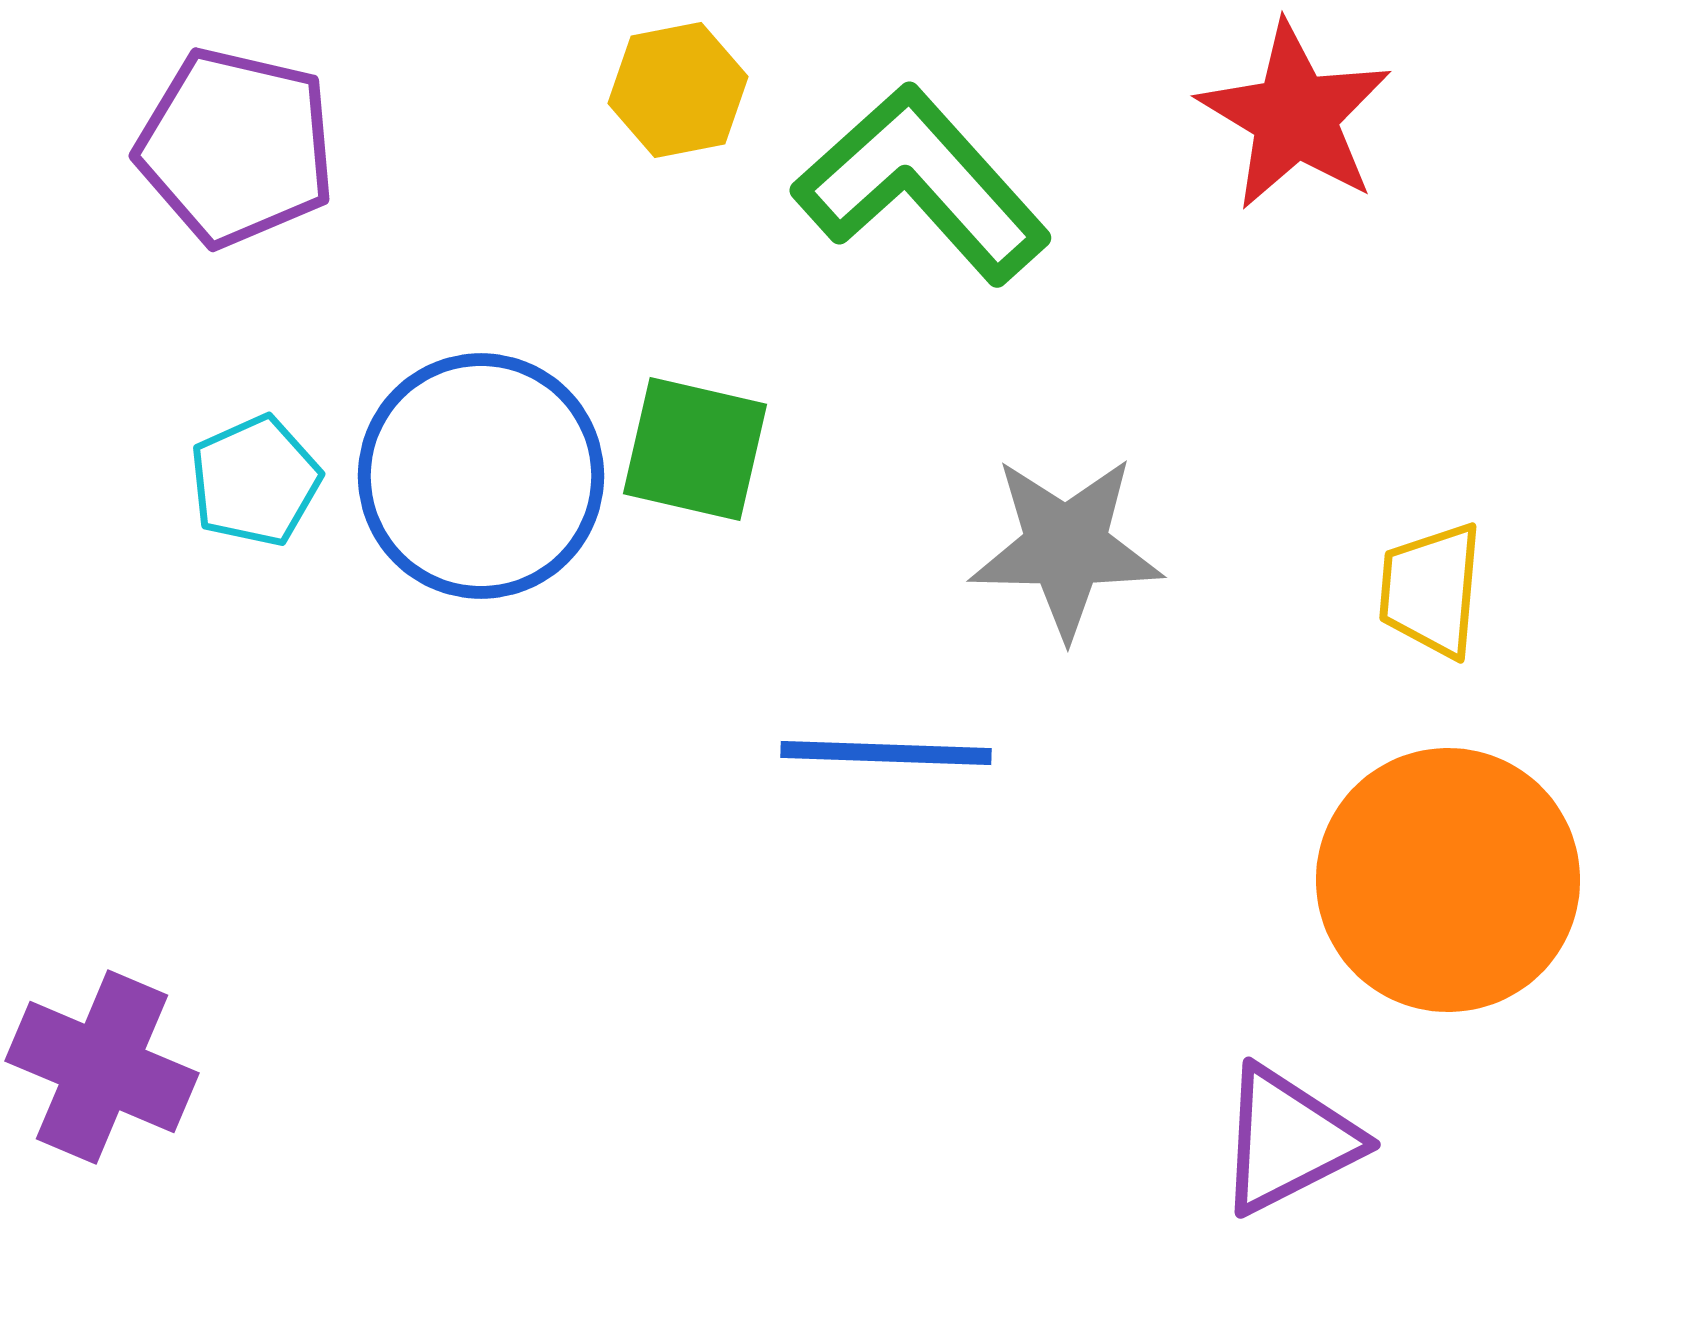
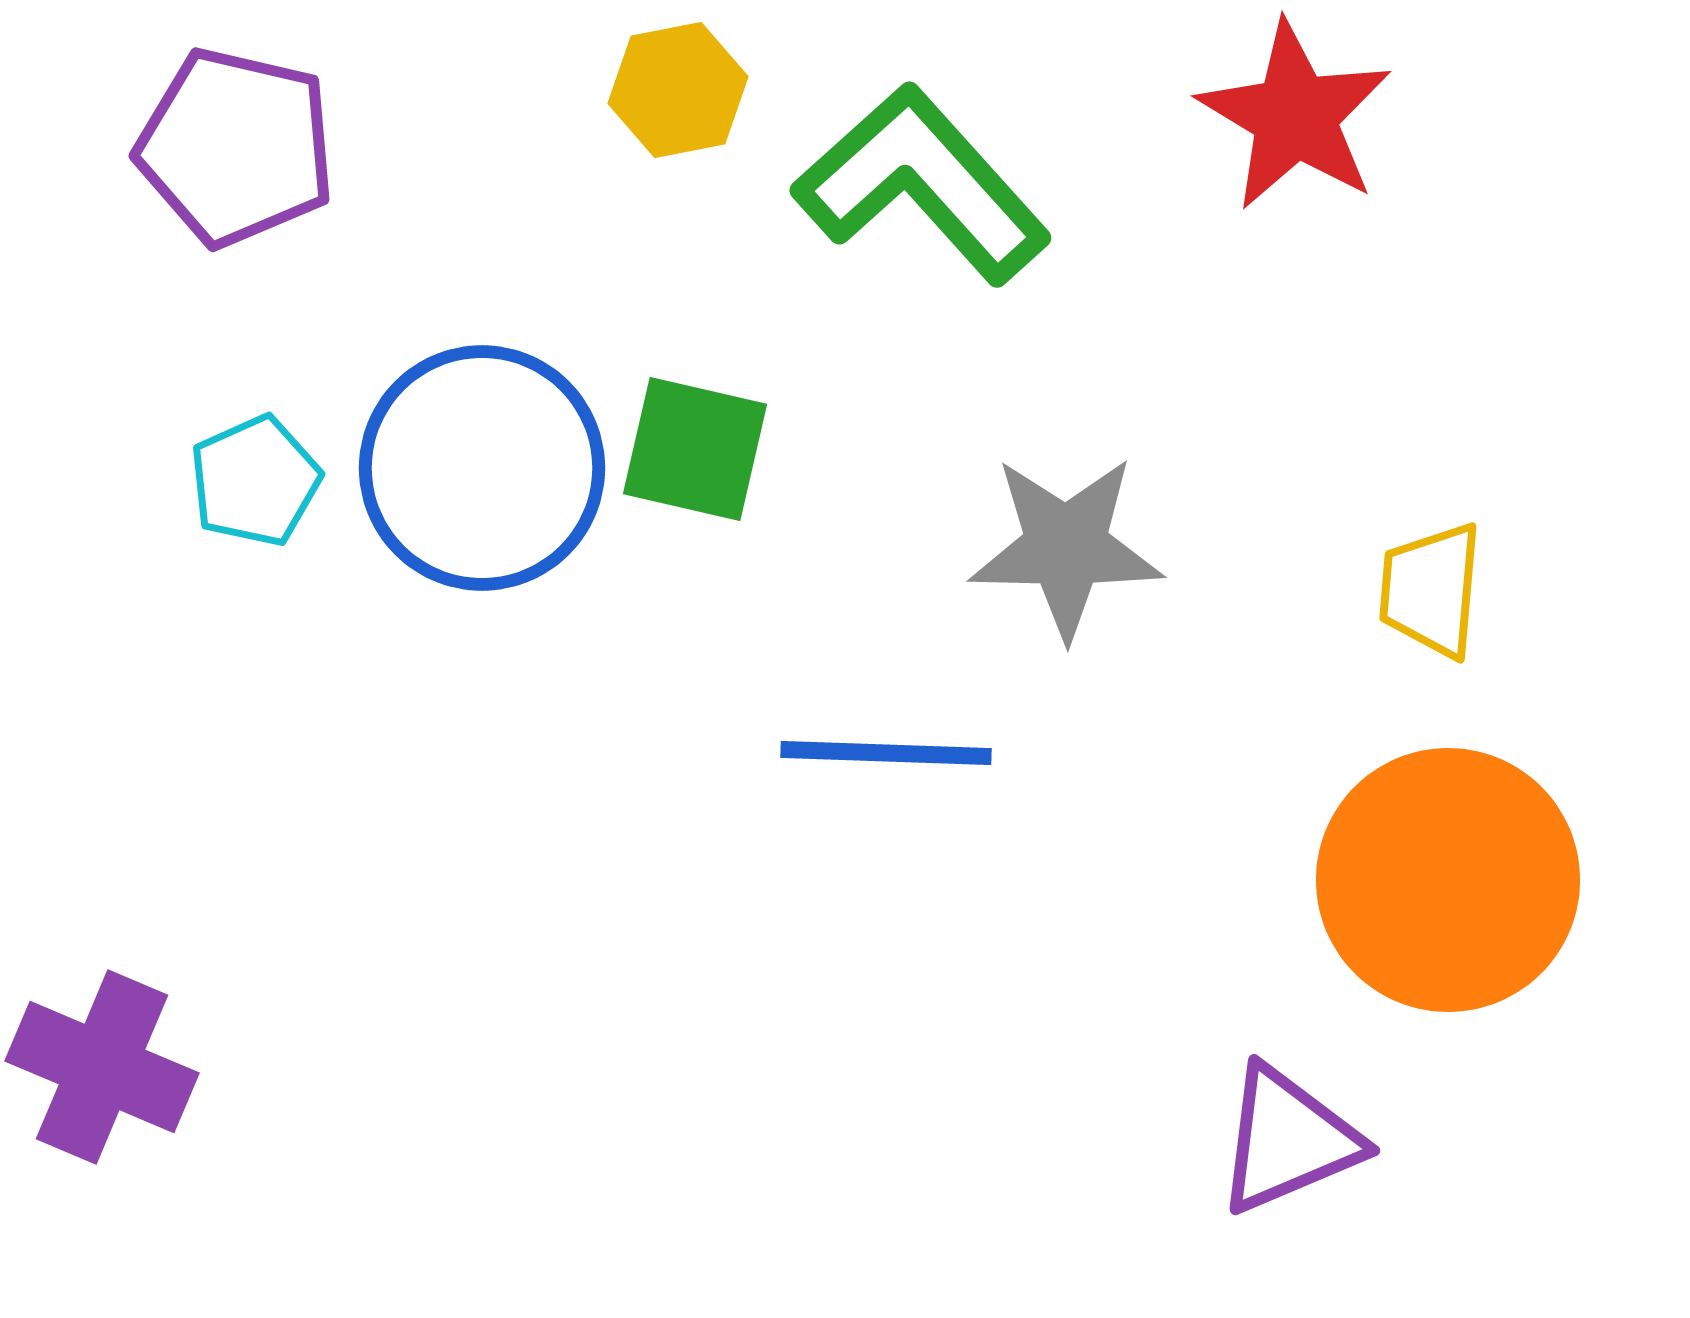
blue circle: moved 1 px right, 8 px up
purple triangle: rotated 4 degrees clockwise
